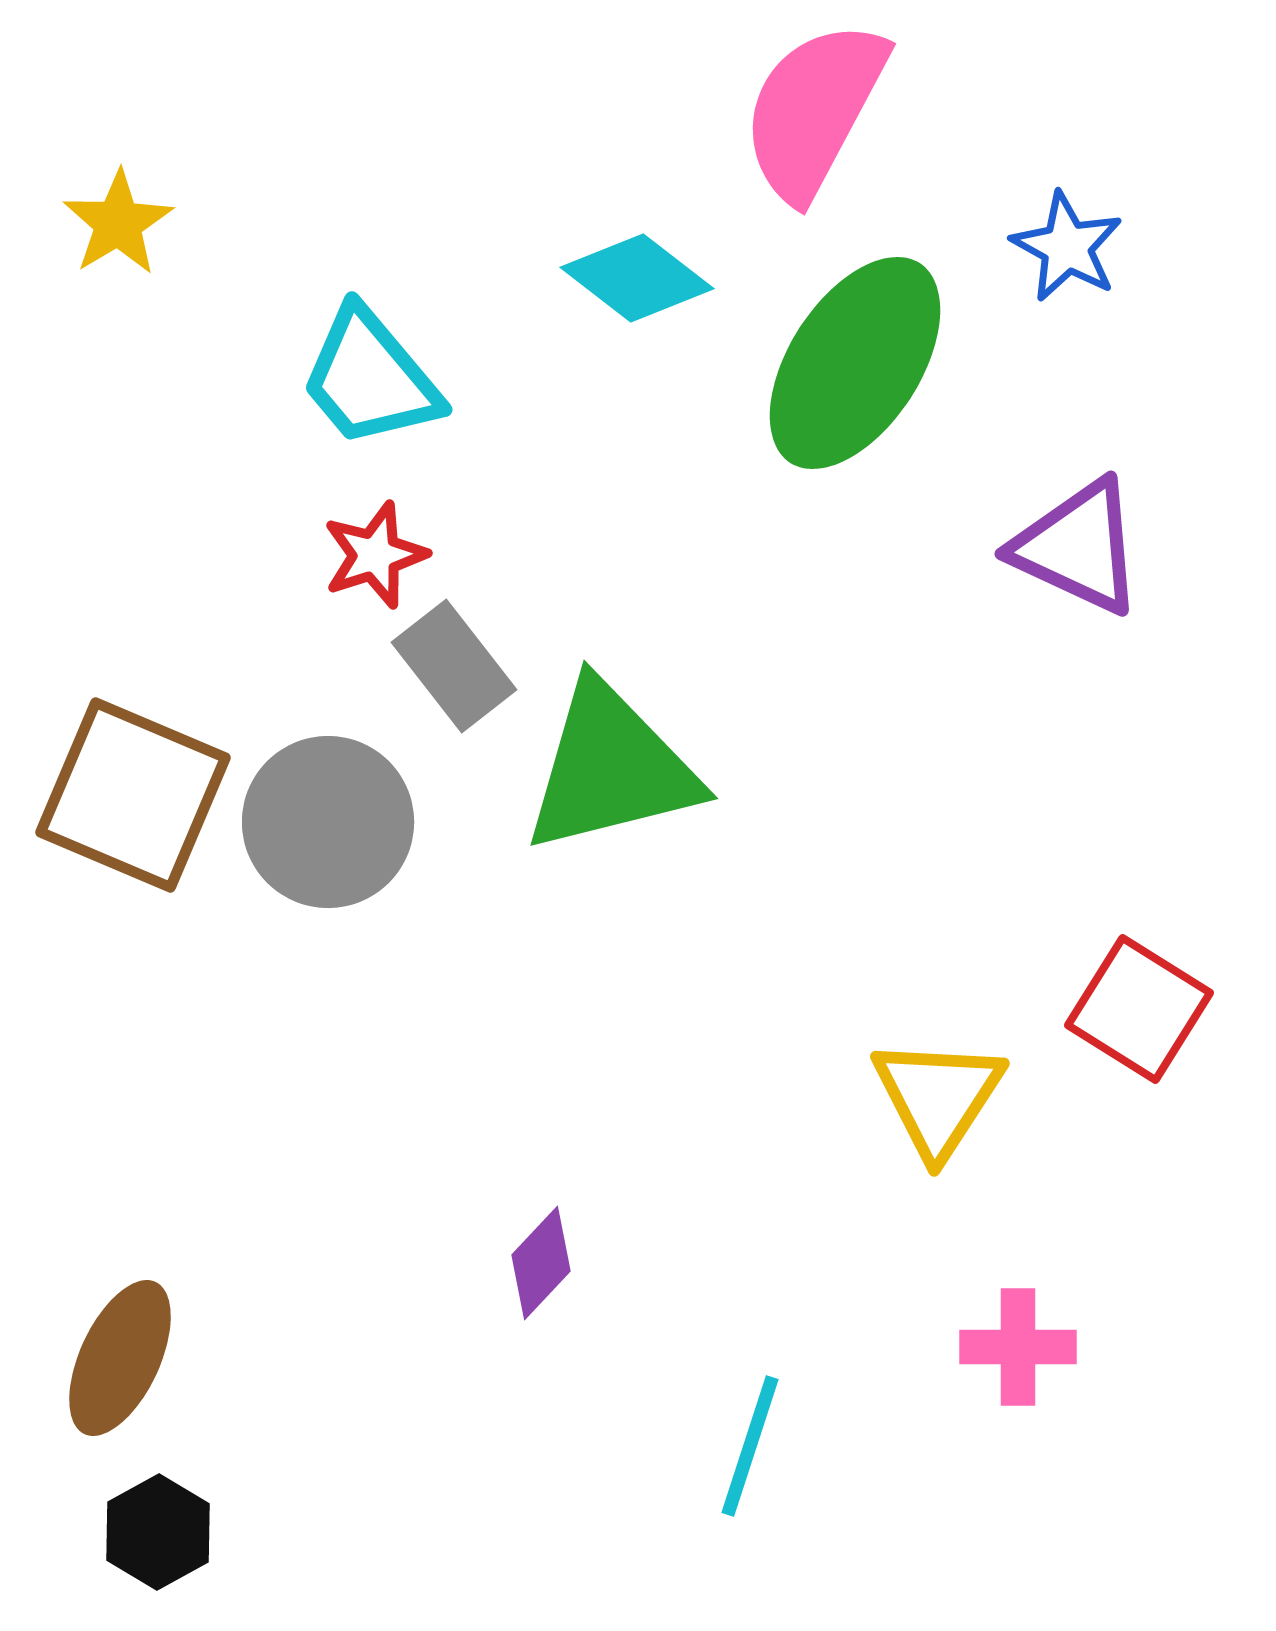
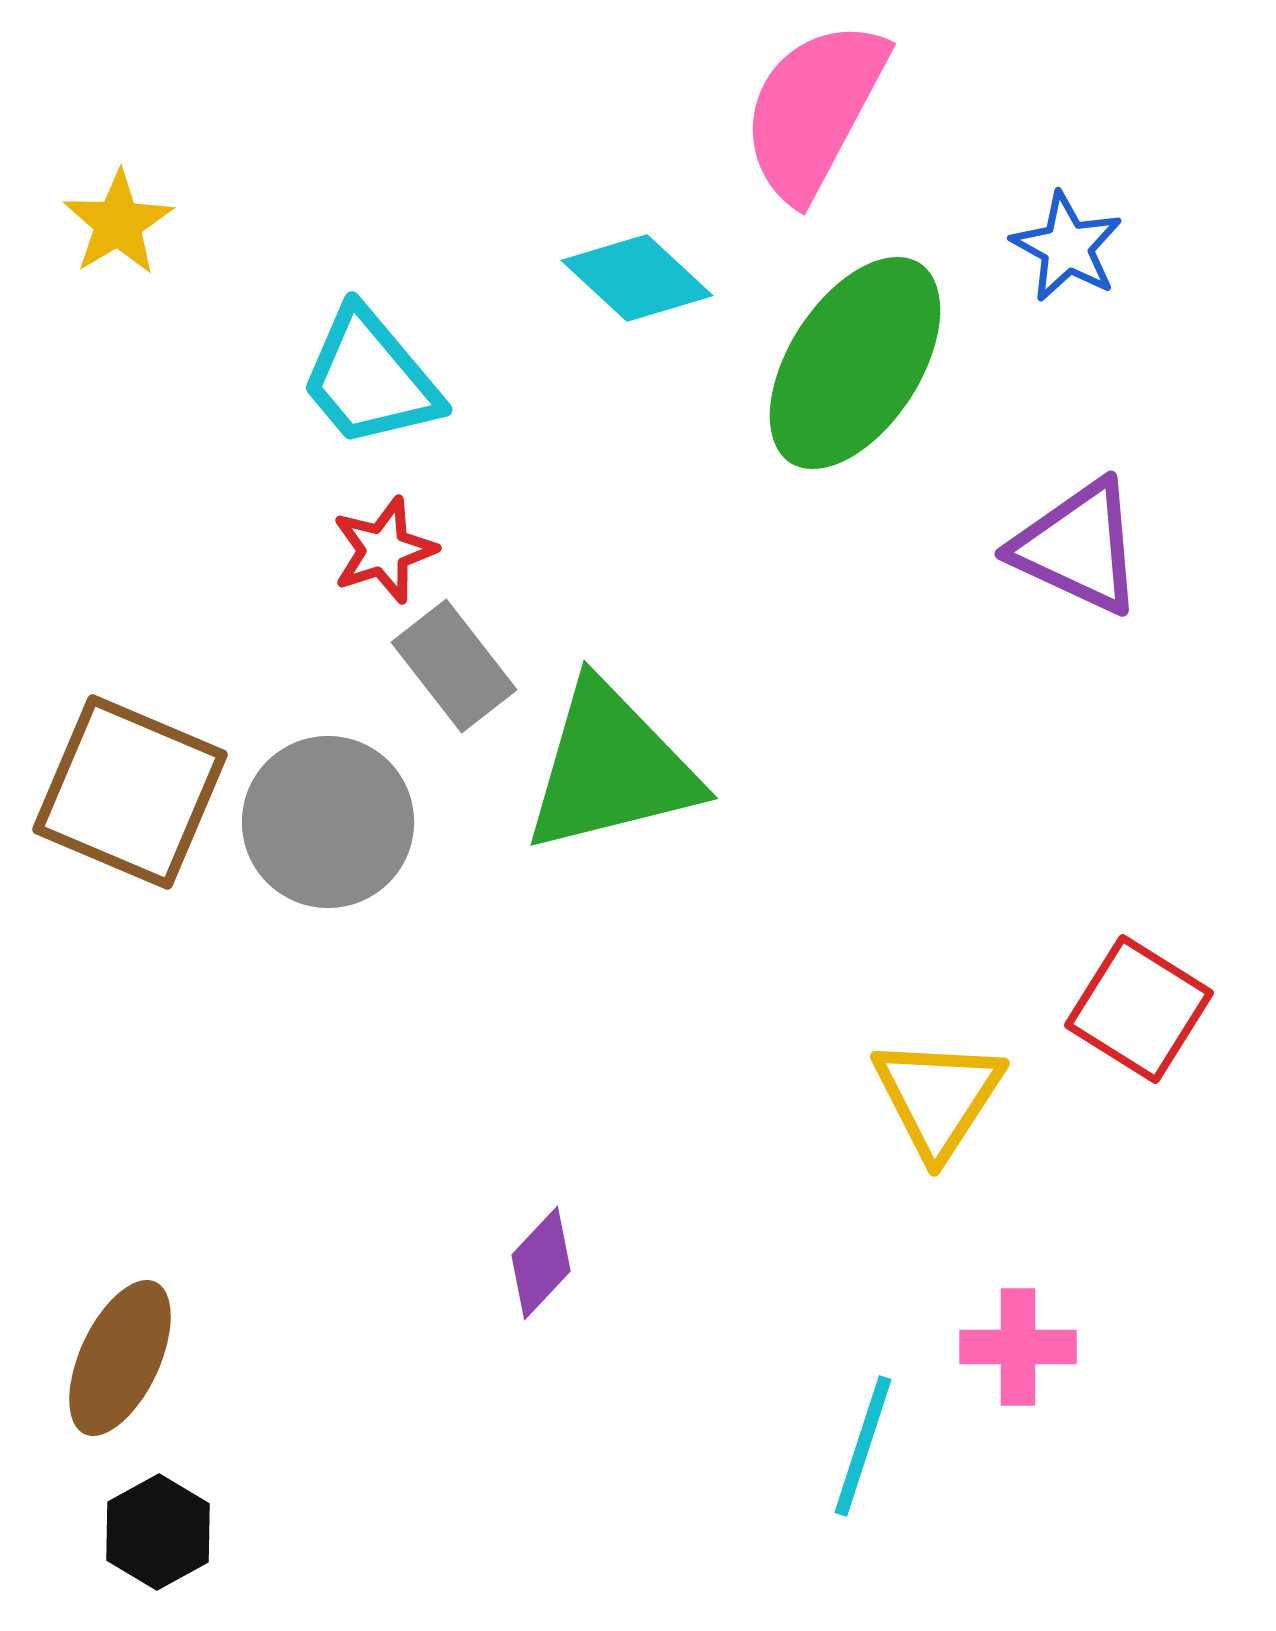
cyan diamond: rotated 5 degrees clockwise
red star: moved 9 px right, 5 px up
brown square: moved 3 px left, 3 px up
cyan line: moved 113 px right
